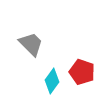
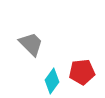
red pentagon: rotated 25 degrees counterclockwise
